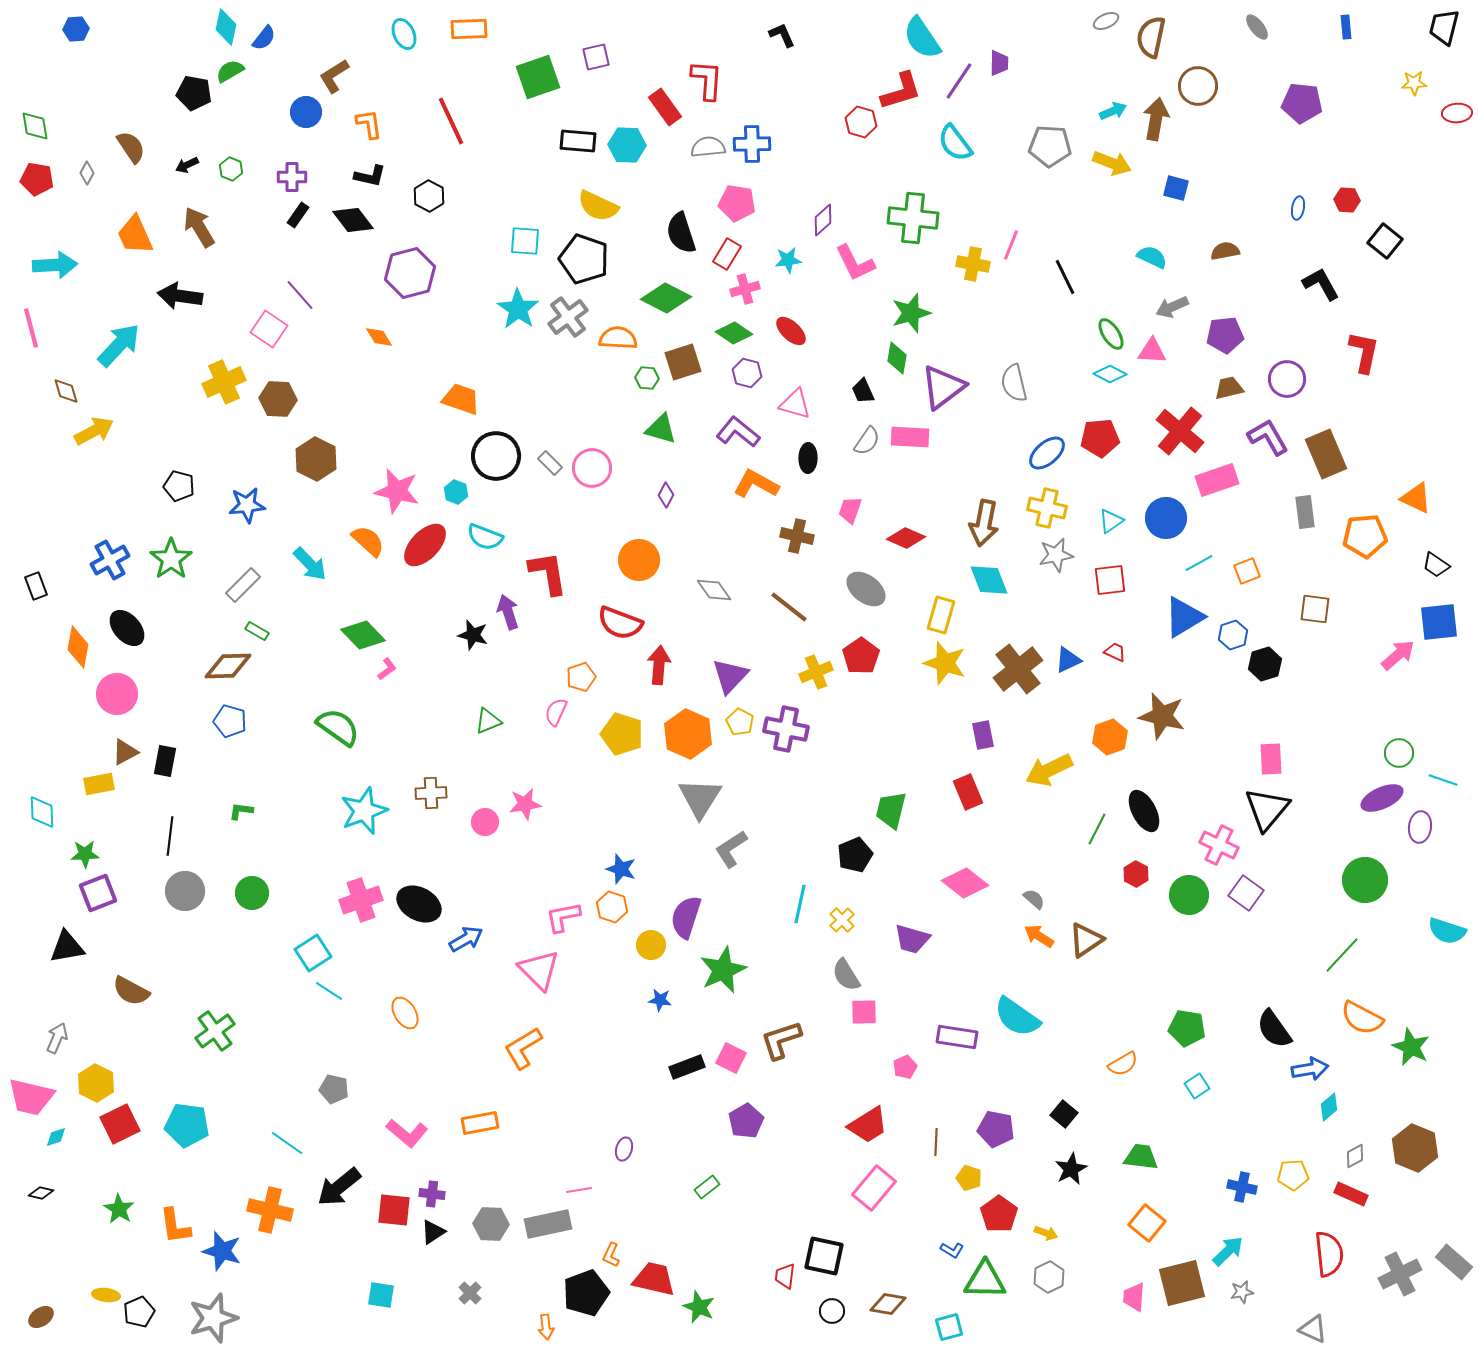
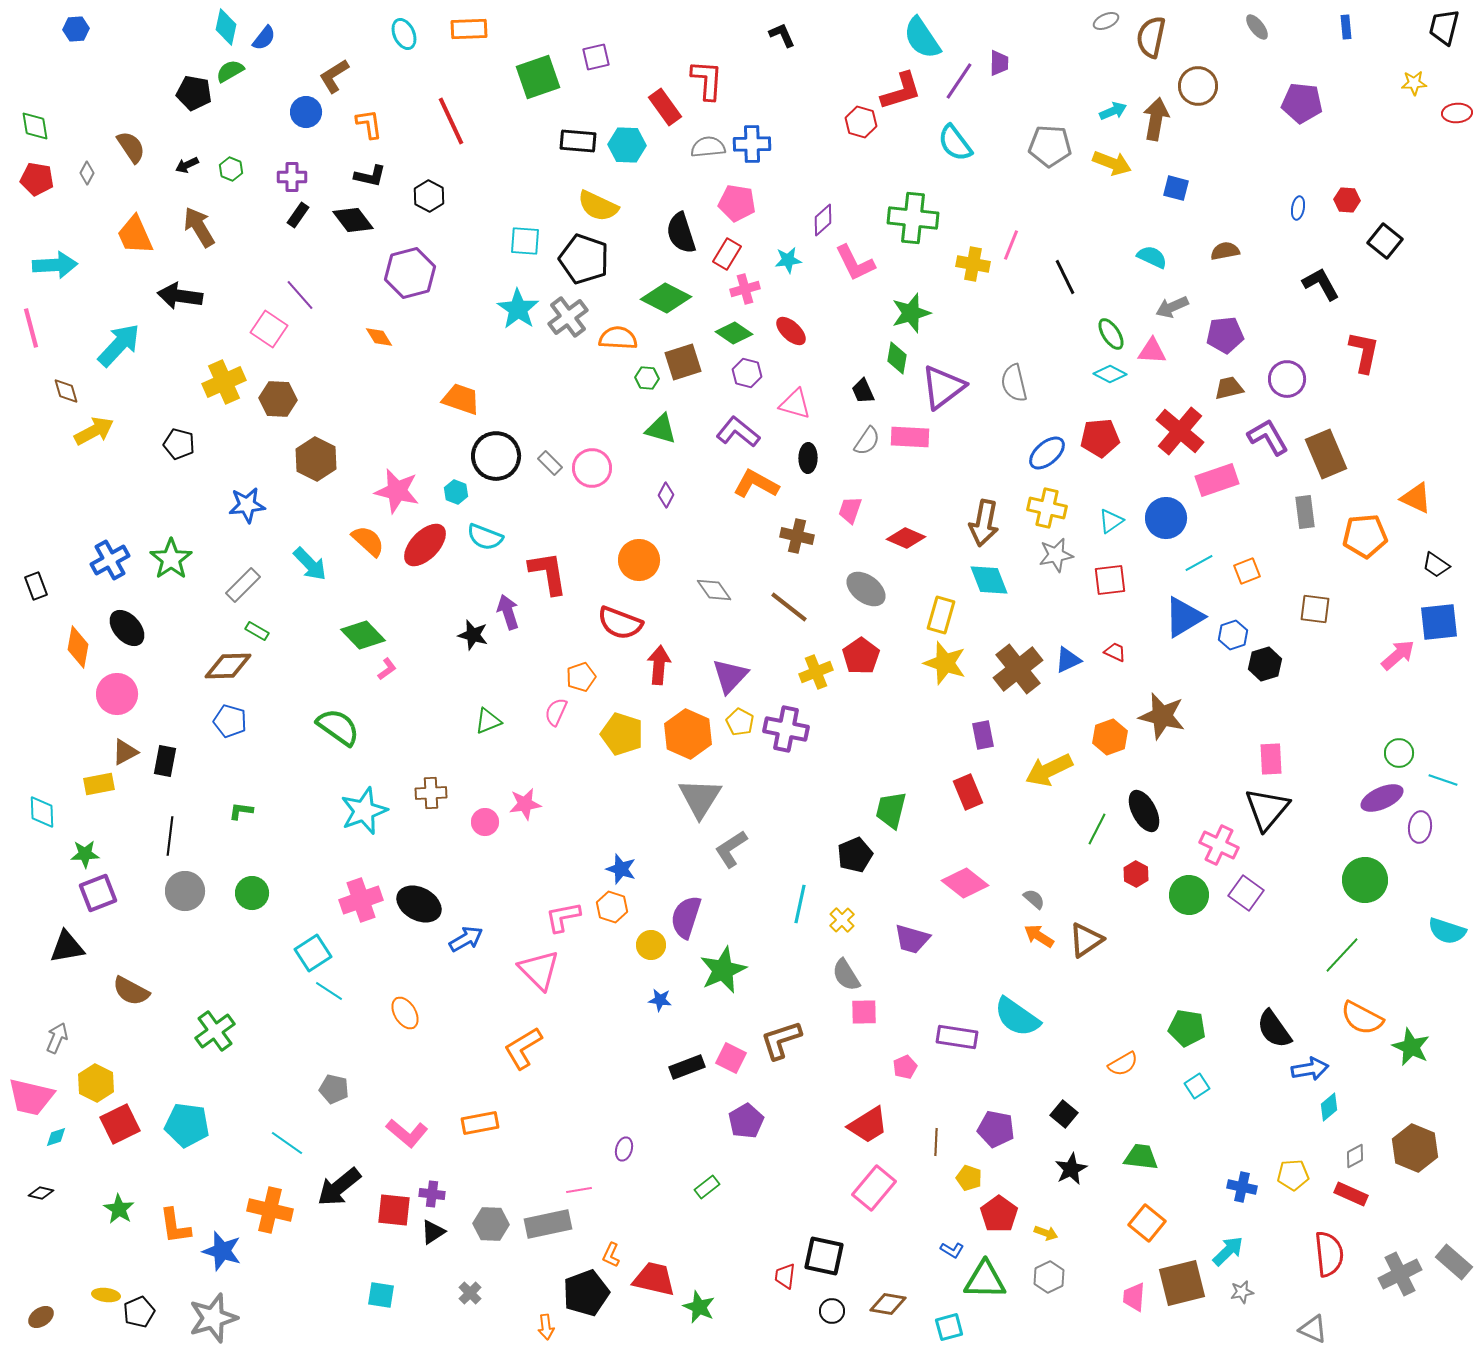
black pentagon at (179, 486): moved 42 px up
